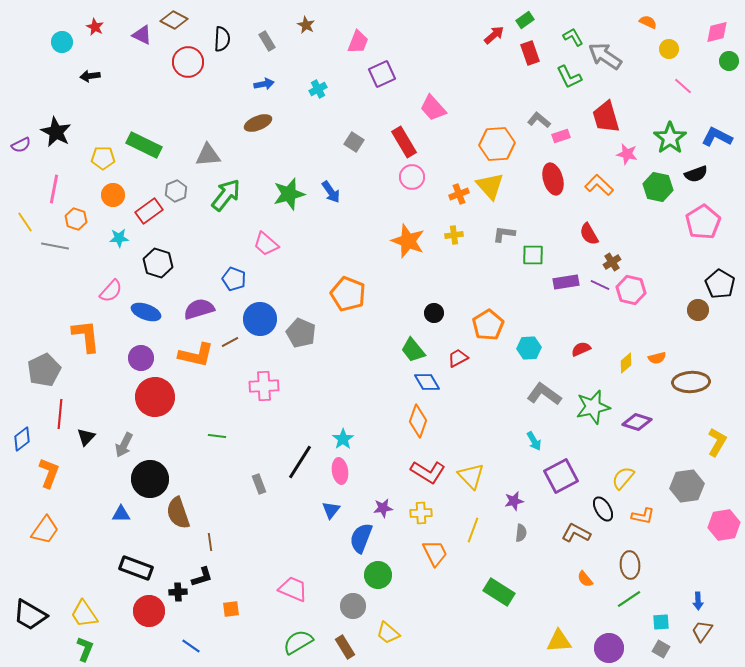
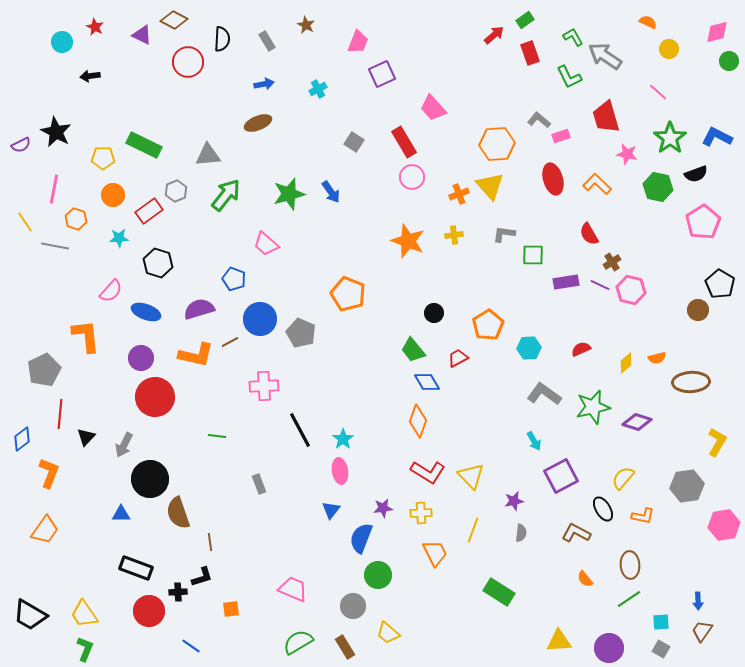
pink line at (683, 86): moved 25 px left, 6 px down
orange L-shape at (599, 185): moved 2 px left, 1 px up
black line at (300, 462): moved 32 px up; rotated 60 degrees counterclockwise
